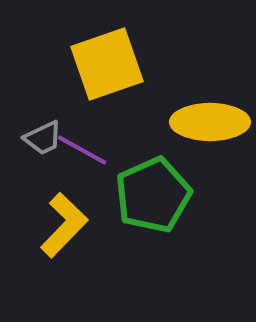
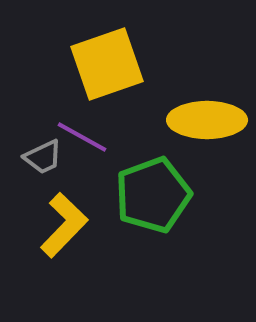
yellow ellipse: moved 3 px left, 2 px up
gray trapezoid: moved 19 px down
purple line: moved 13 px up
green pentagon: rotated 4 degrees clockwise
